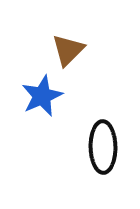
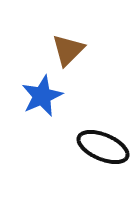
black ellipse: rotated 66 degrees counterclockwise
